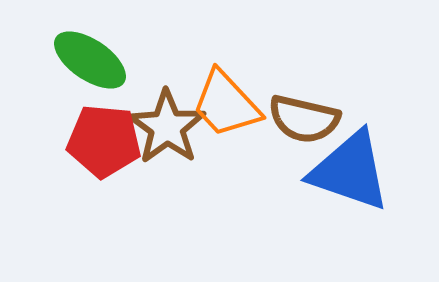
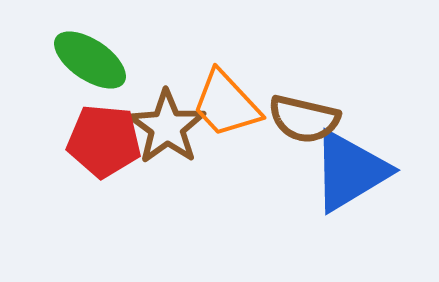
blue triangle: rotated 50 degrees counterclockwise
